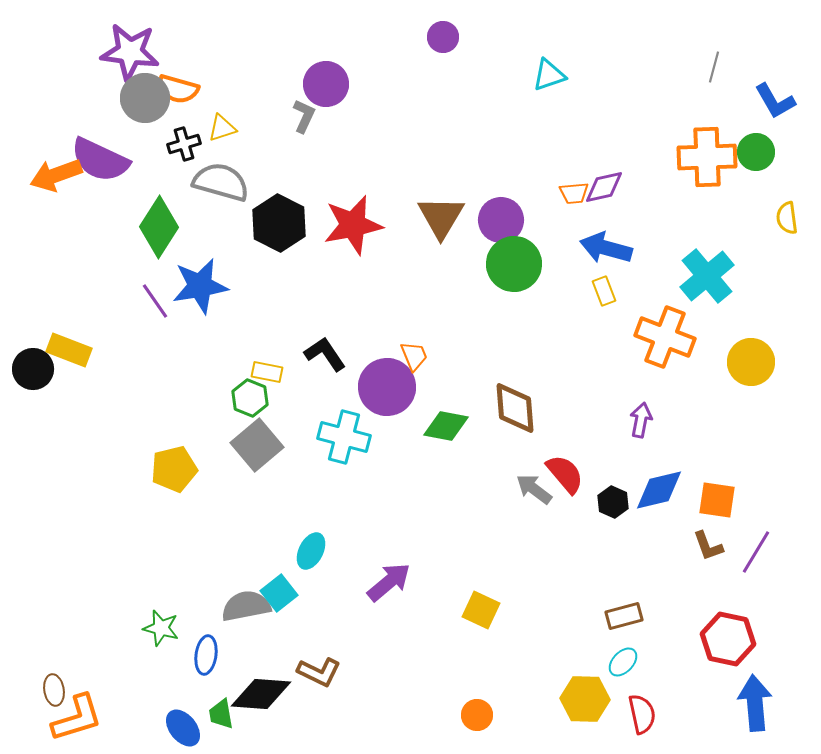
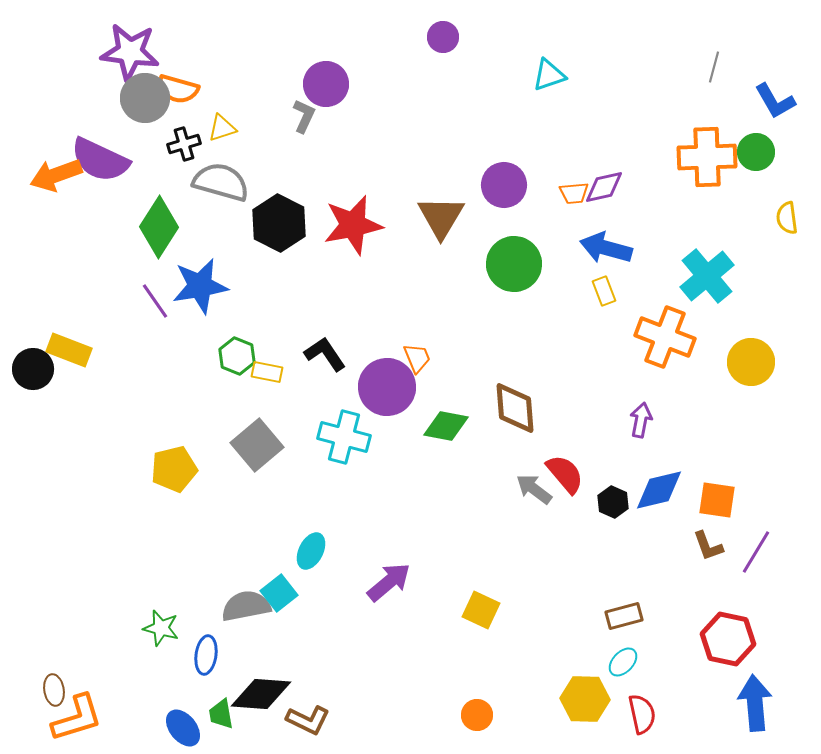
purple circle at (501, 220): moved 3 px right, 35 px up
orange trapezoid at (414, 356): moved 3 px right, 2 px down
green hexagon at (250, 398): moved 13 px left, 42 px up
brown L-shape at (319, 672): moved 11 px left, 48 px down
